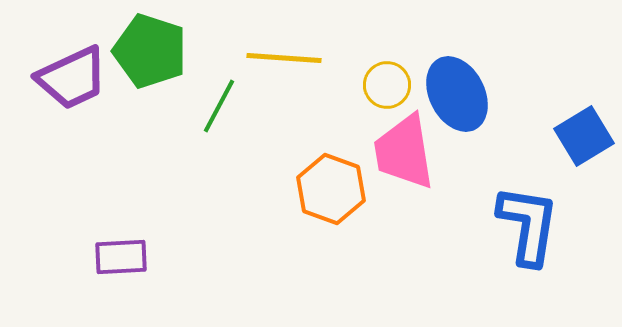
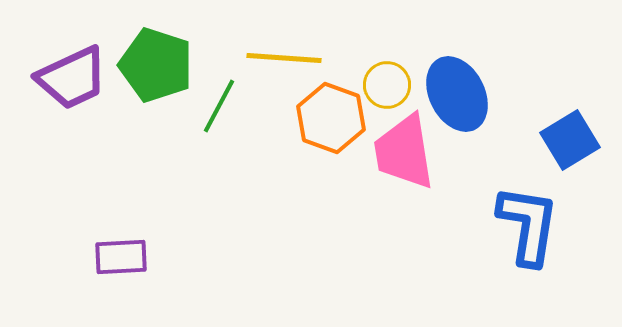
green pentagon: moved 6 px right, 14 px down
blue square: moved 14 px left, 4 px down
orange hexagon: moved 71 px up
